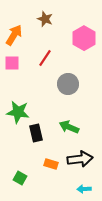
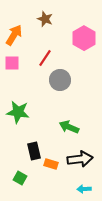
gray circle: moved 8 px left, 4 px up
black rectangle: moved 2 px left, 18 px down
